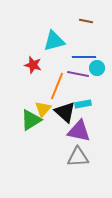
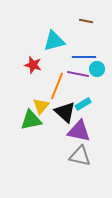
cyan circle: moved 1 px down
cyan rectangle: rotated 21 degrees counterclockwise
yellow triangle: moved 2 px left, 3 px up
green triangle: rotated 20 degrees clockwise
gray triangle: moved 2 px right, 1 px up; rotated 15 degrees clockwise
